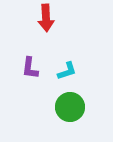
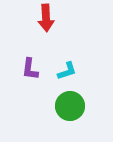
purple L-shape: moved 1 px down
green circle: moved 1 px up
